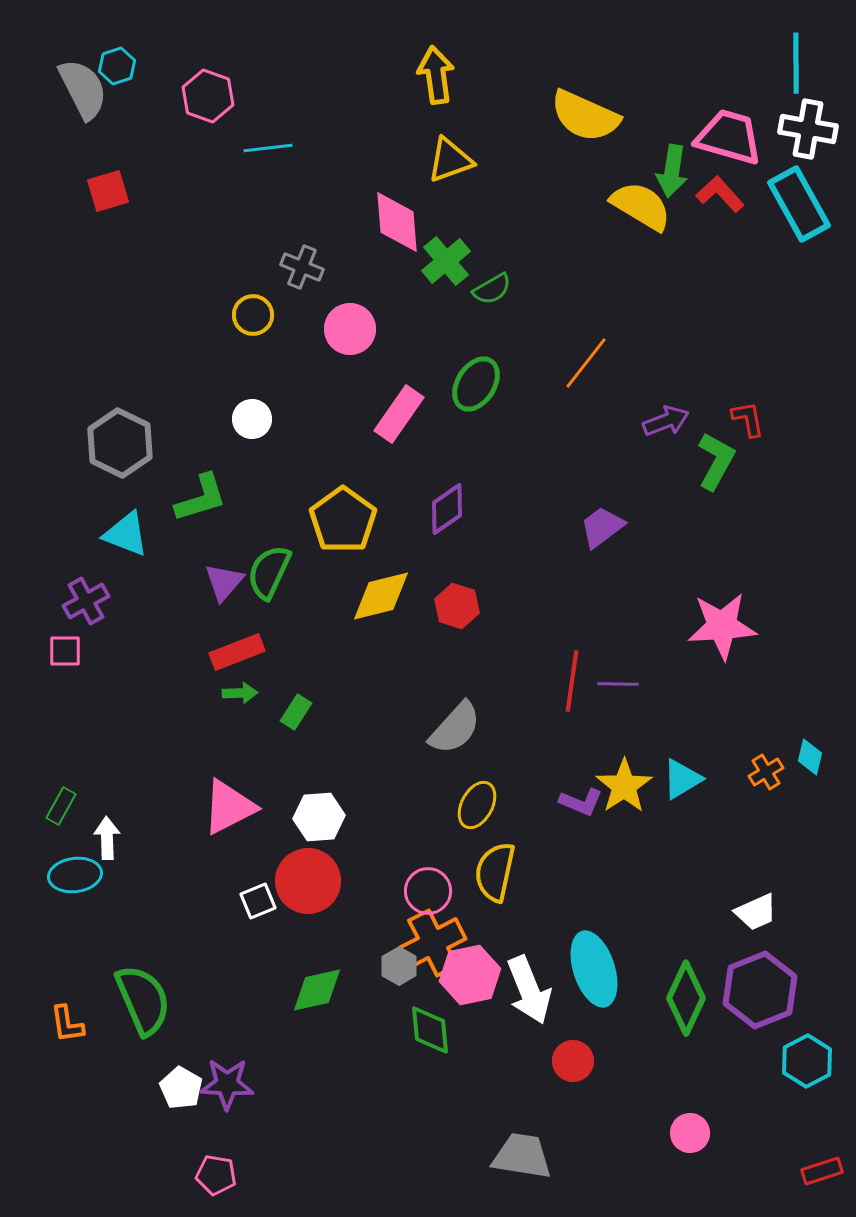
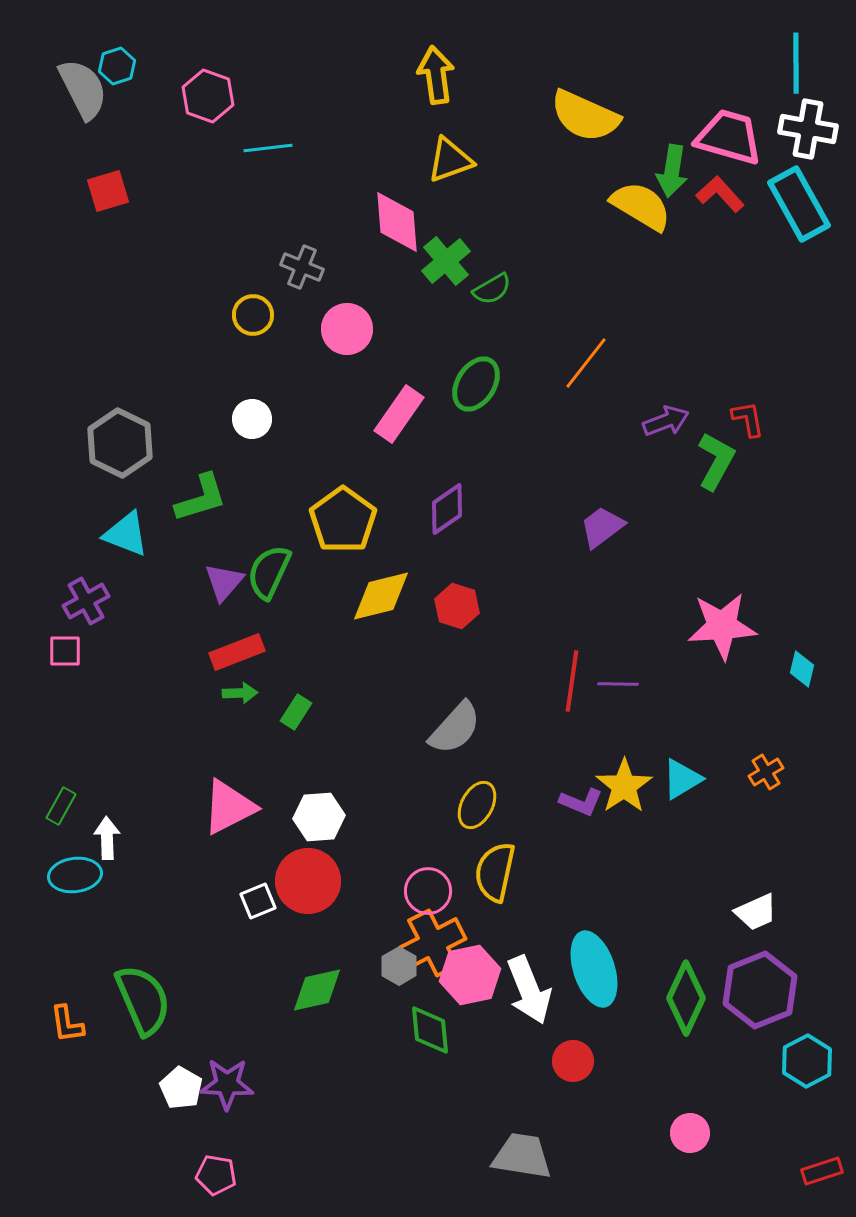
pink circle at (350, 329): moved 3 px left
cyan diamond at (810, 757): moved 8 px left, 88 px up
